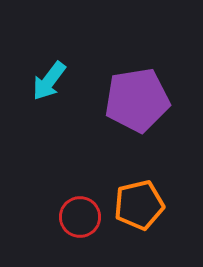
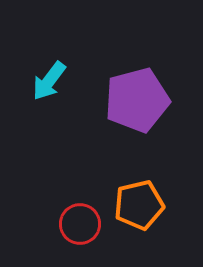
purple pentagon: rotated 6 degrees counterclockwise
red circle: moved 7 px down
